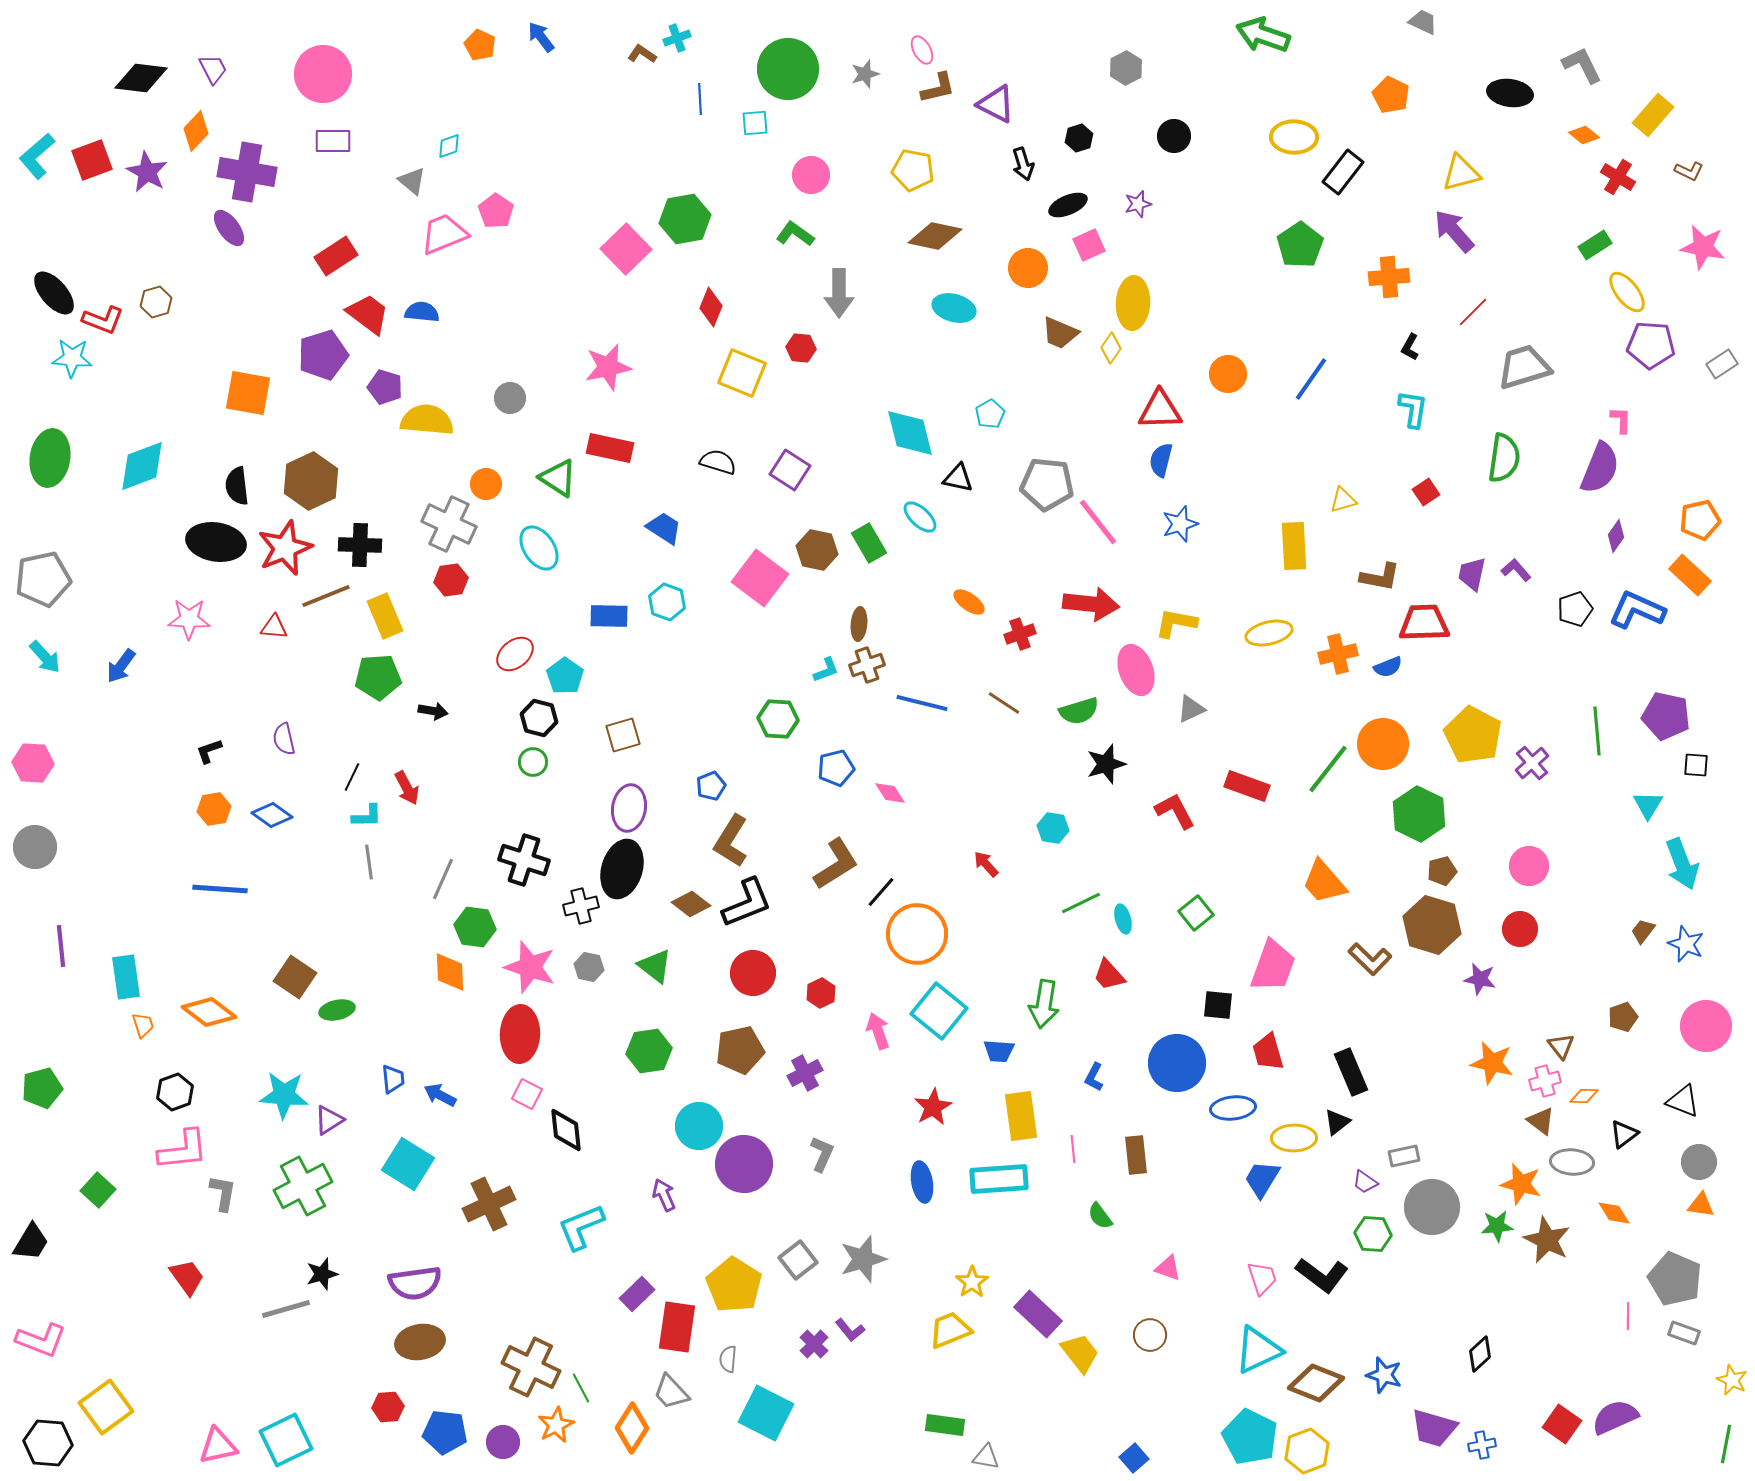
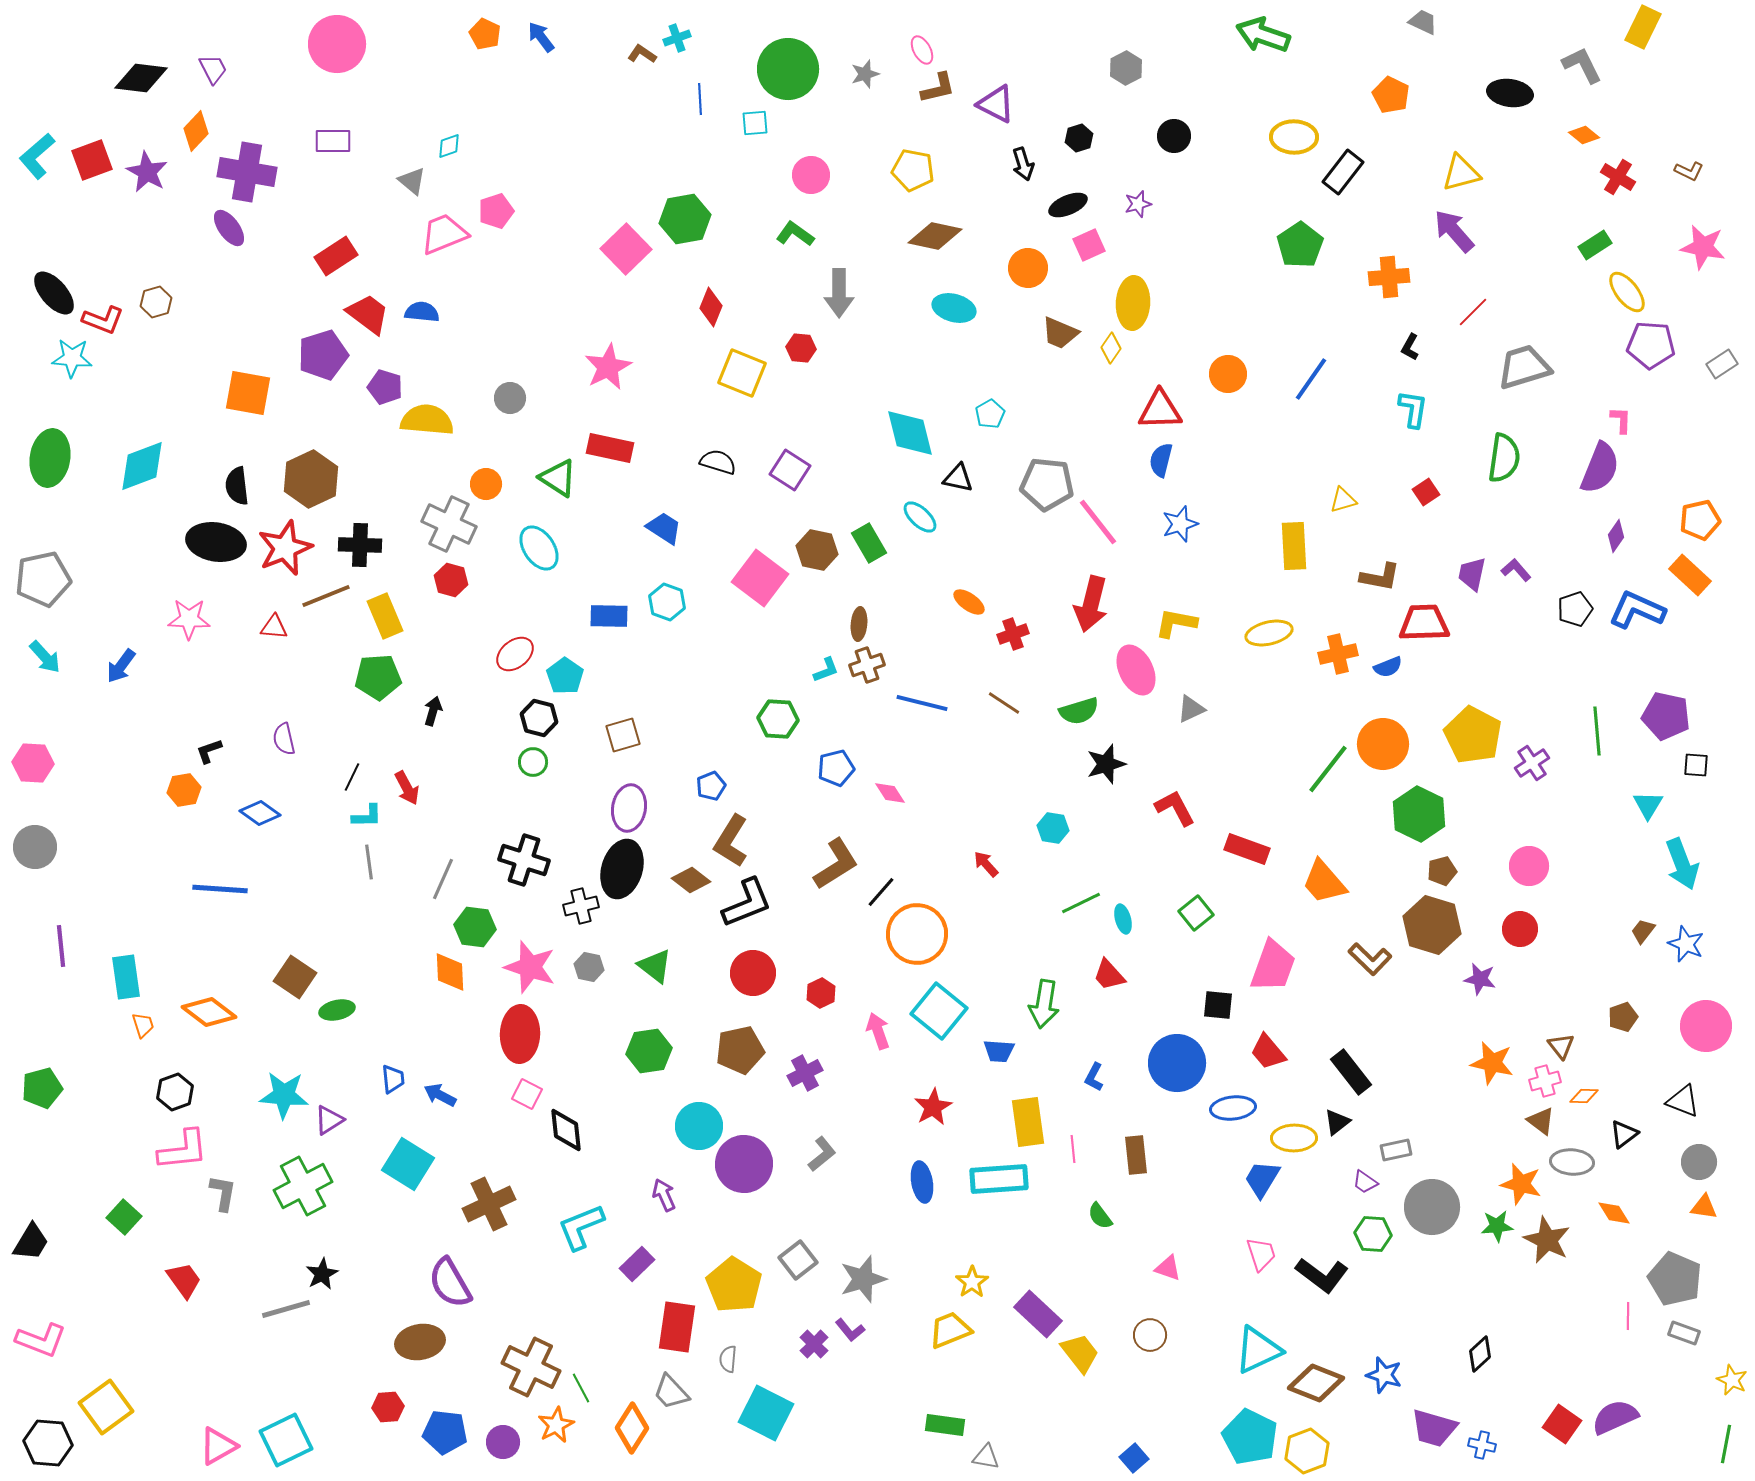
orange pentagon at (480, 45): moved 5 px right, 11 px up
pink circle at (323, 74): moved 14 px right, 30 px up
yellow rectangle at (1653, 115): moved 10 px left, 88 px up; rotated 15 degrees counterclockwise
pink pentagon at (496, 211): rotated 20 degrees clockwise
pink star at (608, 367): rotated 15 degrees counterclockwise
brown hexagon at (311, 481): moved 2 px up
red hexagon at (451, 580): rotated 24 degrees clockwise
red arrow at (1091, 604): rotated 98 degrees clockwise
red cross at (1020, 634): moved 7 px left
pink ellipse at (1136, 670): rotated 6 degrees counterclockwise
black arrow at (433, 711): rotated 84 degrees counterclockwise
purple cross at (1532, 763): rotated 8 degrees clockwise
red rectangle at (1247, 786): moved 63 px down
orange hexagon at (214, 809): moved 30 px left, 19 px up
red L-shape at (1175, 811): moved 3 px up
blue diamond at (272, 815): moved 12 px left, 2 px up
brown diamond at (691, 904): moved 24 px up
red trapezoid at (1268, 1052): rotated 24 degrees counterclockwise
black rectangle at (1351, 1072): rotated 15 degrees counterclockwise
yellow rectangle at (1021, 1116): moved 7 px right, 6 px down
gray L-shape at (822, 1154): rotated 27 degrees clockwise
gray rectangle at (1404, 1156): moved 8 px left, 6 px up
green square at (98, 1190): moved 26 px right, 27 px down
orange triangle at (1701, 1205): moved 3 px right, 2 px down
gray star at (863, 1259): moved 20 px down
black star at (322, 1274): rotated 12 degrees counterclockwise
red trapezoid at (187, 1277): moved 3 px left, 3 px down
pink trapezoid at (1262, 1278): moved 1 px left, 24 px up
purple semicircle at (415, 1283): moved 35 px right; rotated 68 degrees clockwise
purple rectangle at (637, 1294): moved 30 px up
blue cross at (1482, 1445): rotated 24 degrees clockwise
pink triangle at (218, 1446): rotated 18 degrees counterclockwise
